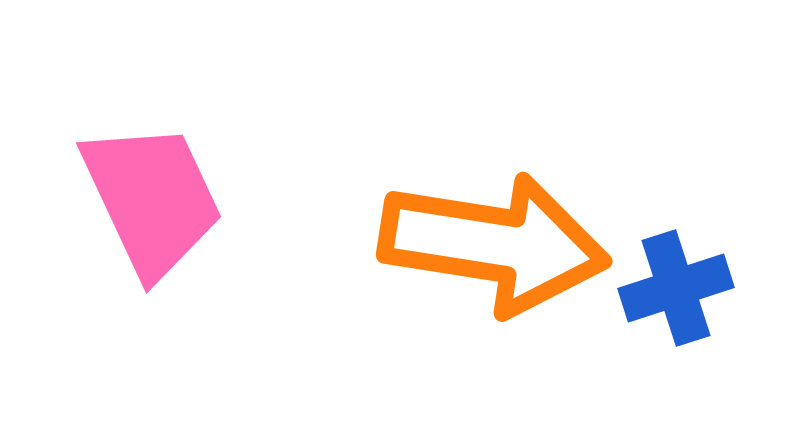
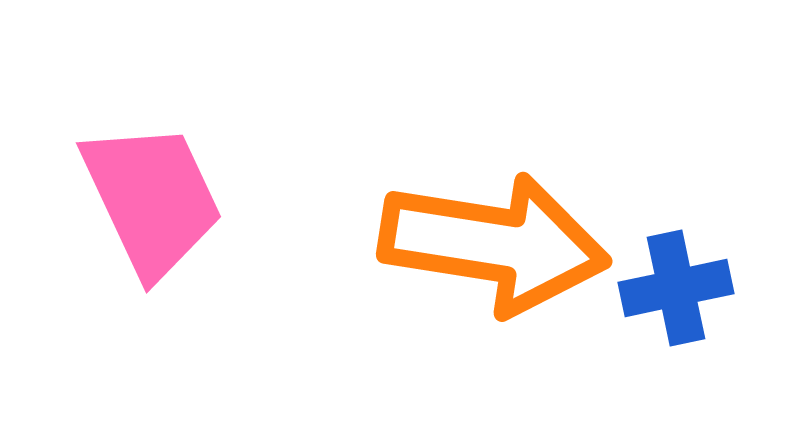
blue cross: rotated 6 degrees clockwise
